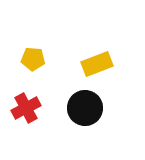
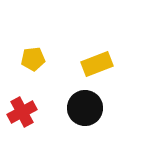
yellow pentagon: rotated 10 degrees counterclockwise
red cross: moved 4 px left, 4 px down
